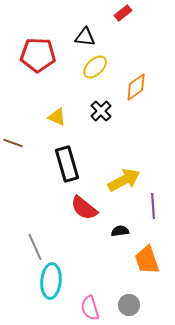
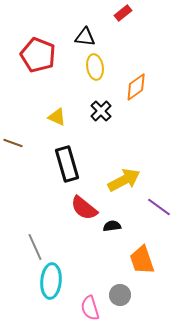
red pentagon: rotated 20 degrees clockwise
yellow ellipse: rotated 55 degrees counterclockwise
purple line: moved 6 px right, 1 px down; rotated 50 degrees counterclockwise
black semicircle: moved 8 px left, 5 px up
orange trapezoid: moved 5 px left
gray circle: moved 9 px left, 10 px up
